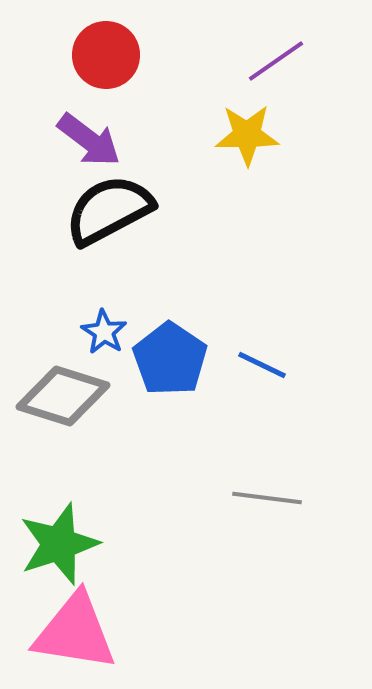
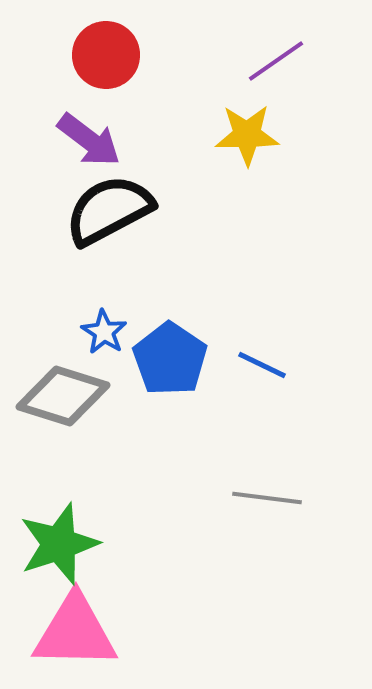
pink triangle: rotated 8 degrees counterclockwise
